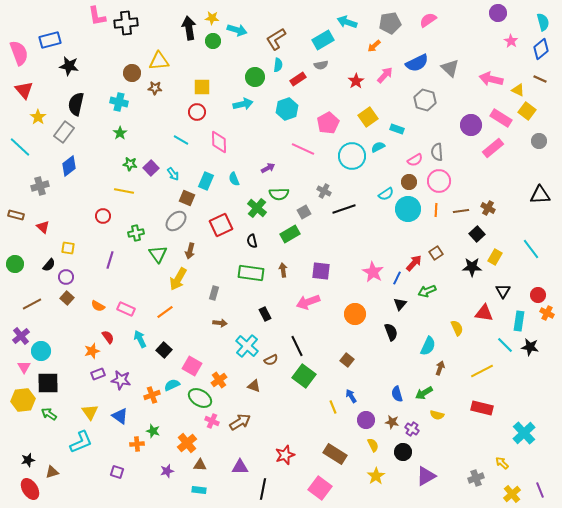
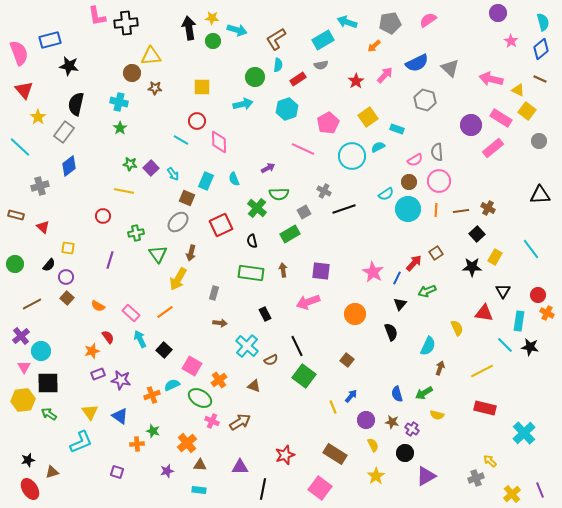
yellow triangle at (159, 61): moved 8 px left, 5 px up
red circle at (197, 112): moved 9 px down
green star at (120, 133): moved 5 px up
gray ellipse at (176, 221): moved 2 px right, 1 px down
brown arrow at (190, 251): moved 1 px right, 2 px down
pink rectangle at (126, 309): moved 5 px right, 4 px down; rotated 18 degrees clockwise
blue arrow at (351, 396): rotated 72 degrees clockwise
red rectangle at (482, 408): moved 3 px right
black circle at (403, 452): moved 2 px right, 1 px down
yellow arrow at (502, 463): moved 12 px left, 2 px up
